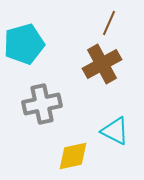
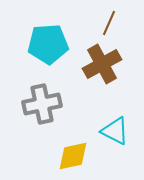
cyan pentagon: moved 24 px right; rotated 12 degrees clockwise
